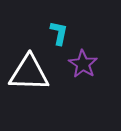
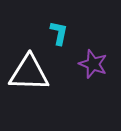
purple star: moved 10 px right; rotated 12 degrees counterclockwise
